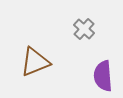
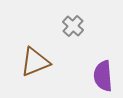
gray cross: moved 11 px left, 3 px up
